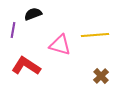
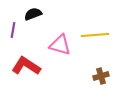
brown cross: rotated 28 degrees clockwise
